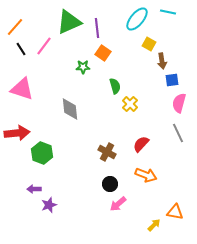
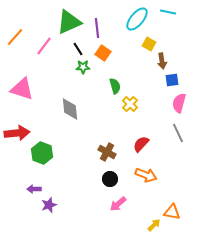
orange line: moved 10 px down
black line: moved 57 px right
black circle: moved 5 px up
orange triangle: moved 3 px left
